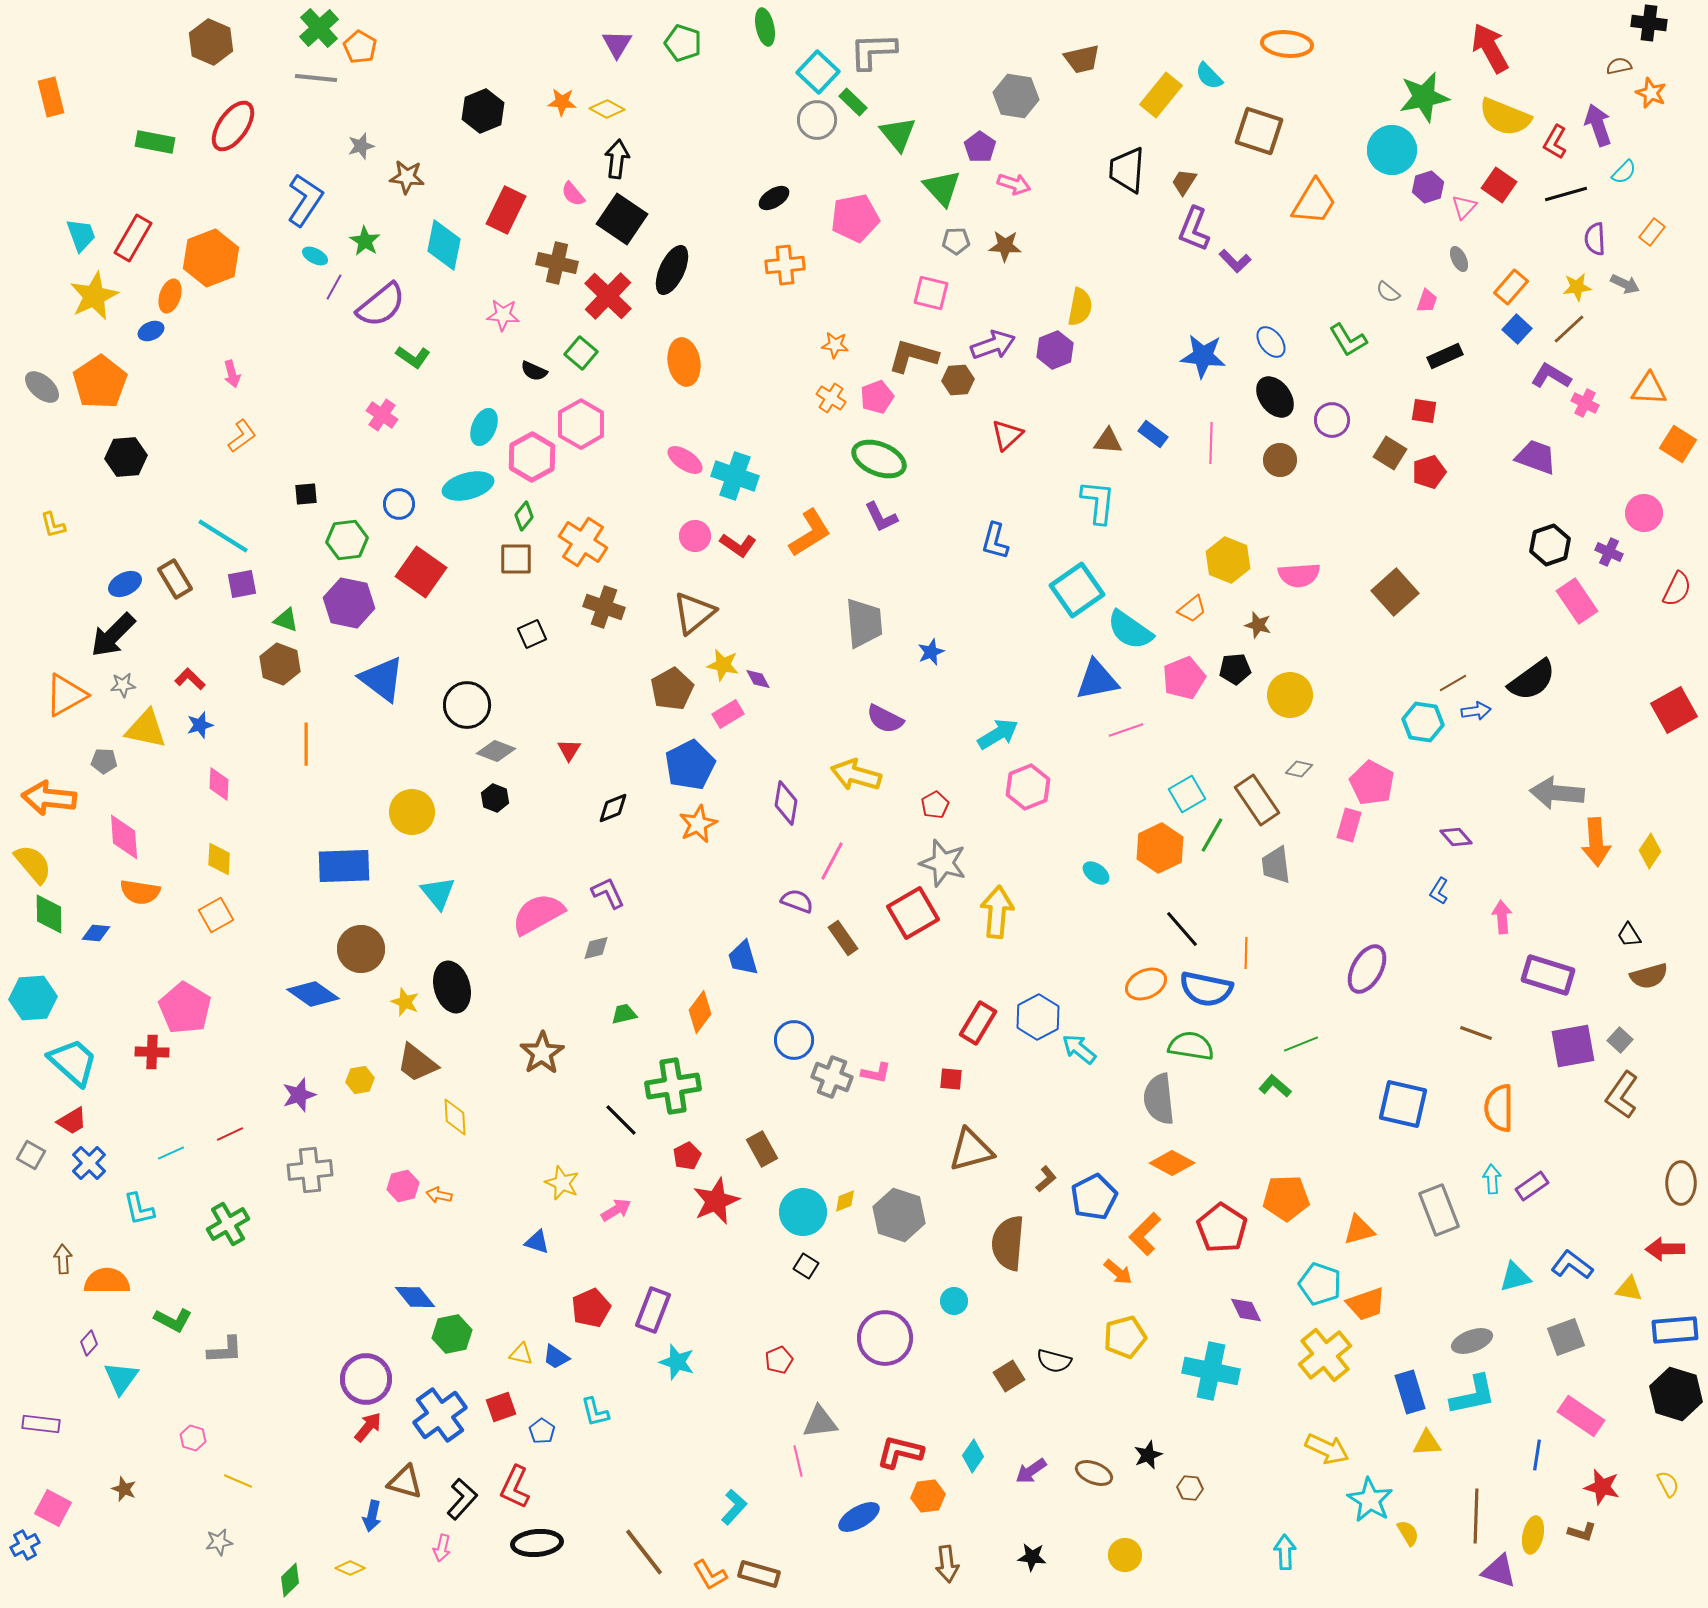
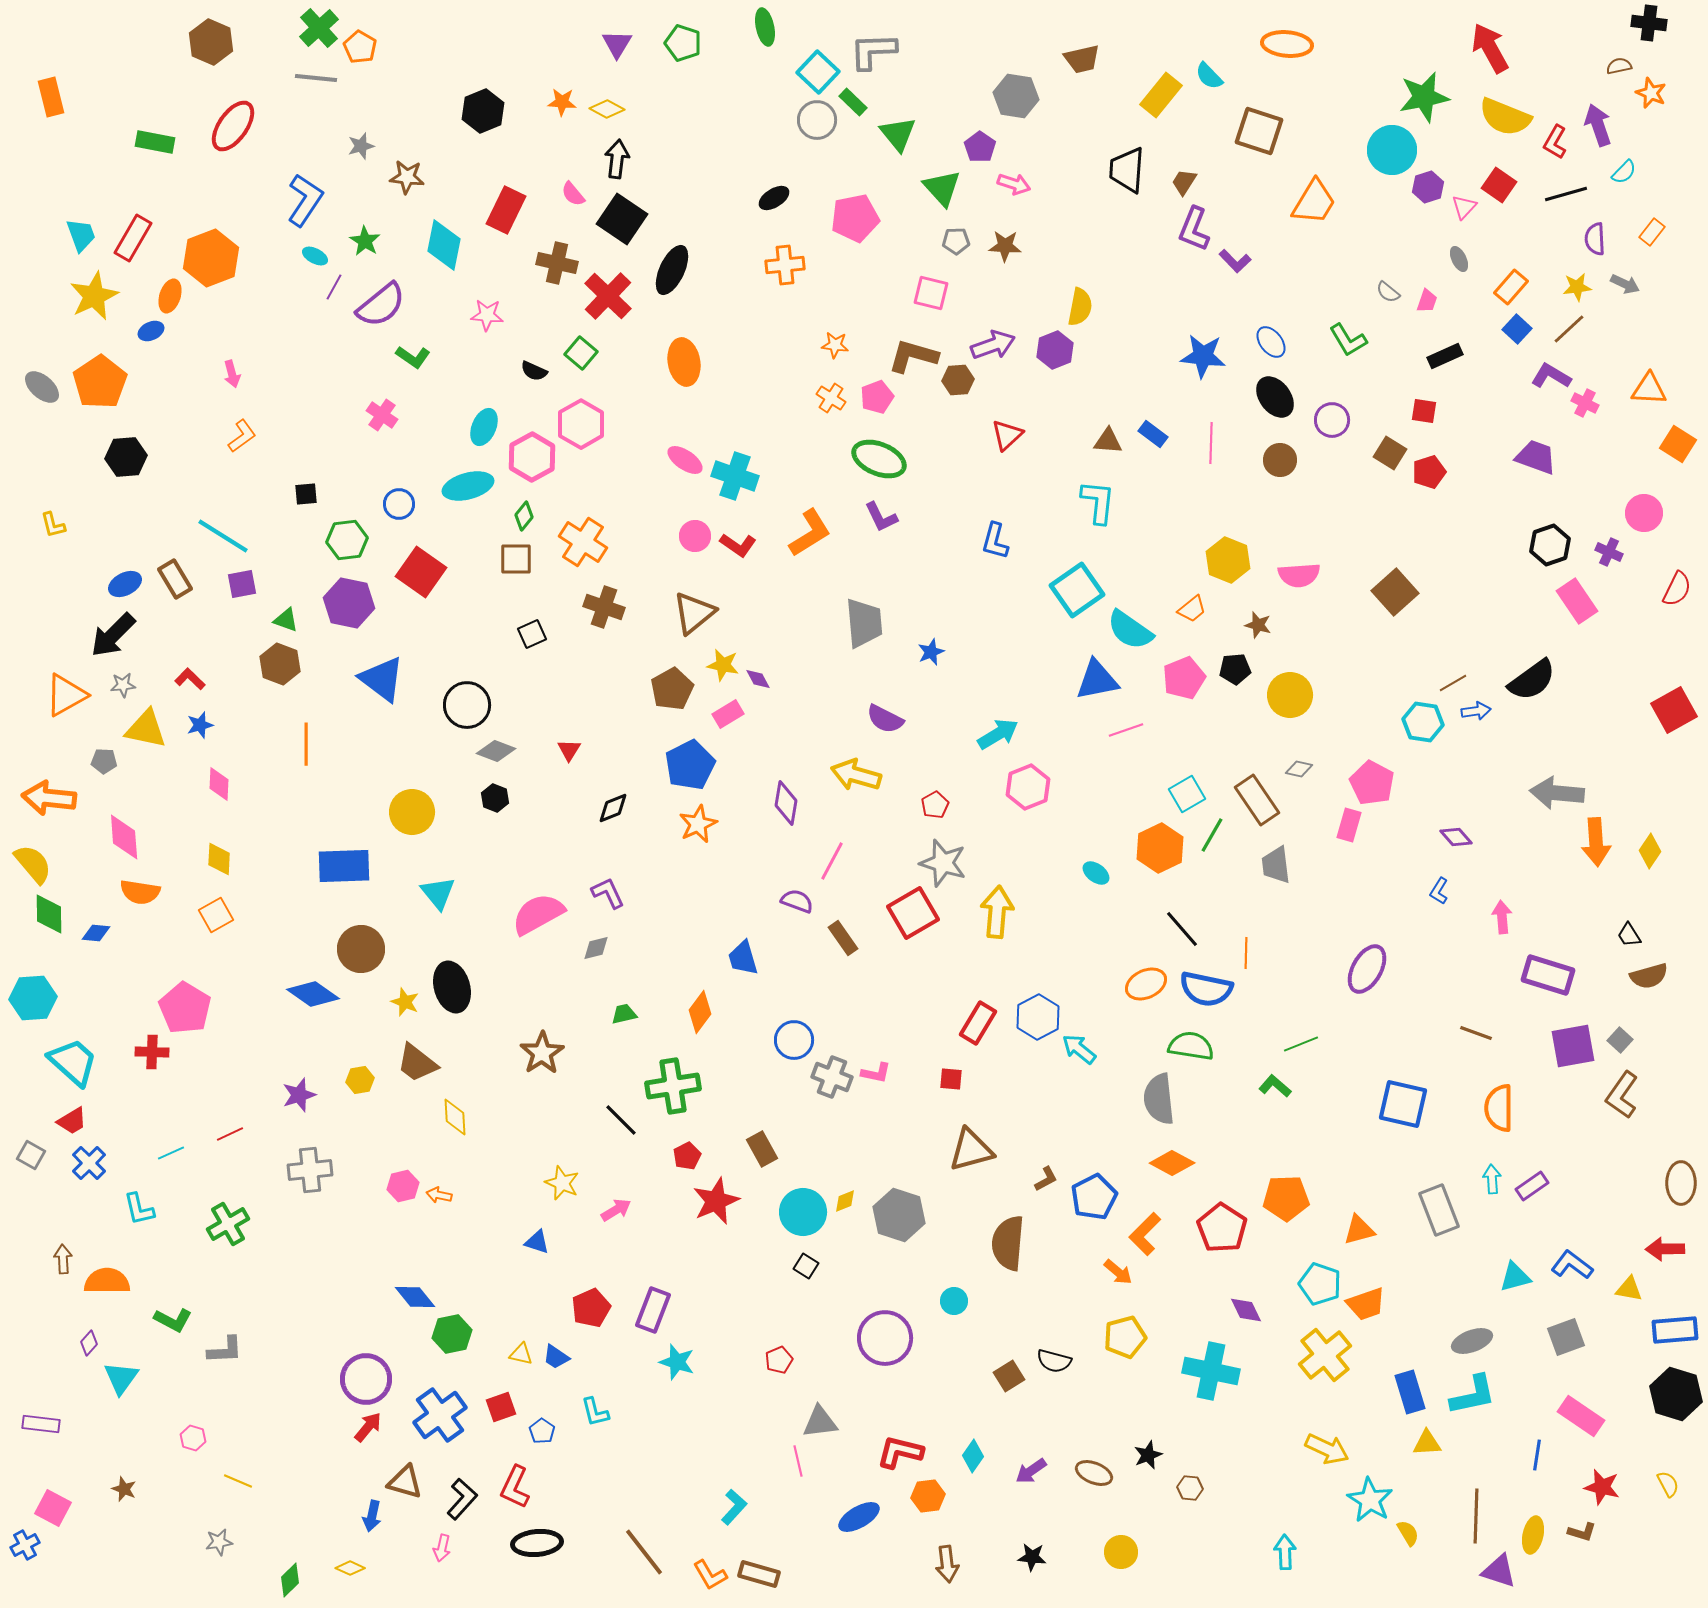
pink star at (503, 315): moved 16 px left
brown L-shape at (1046, 1179): rotated 12 degrees clockwise
yellow circle at (1125, 1555): moved 4 px left, 3 px up
